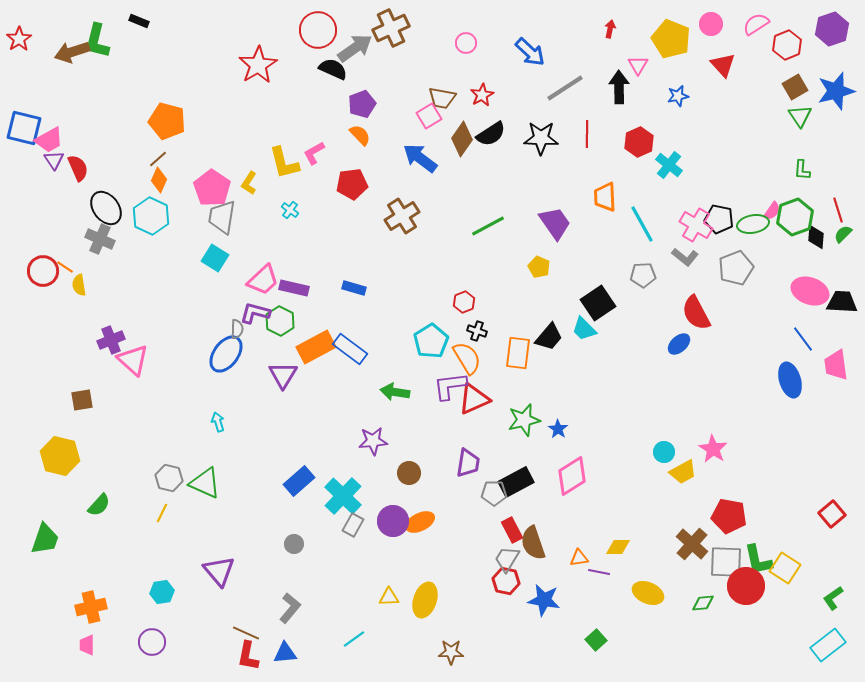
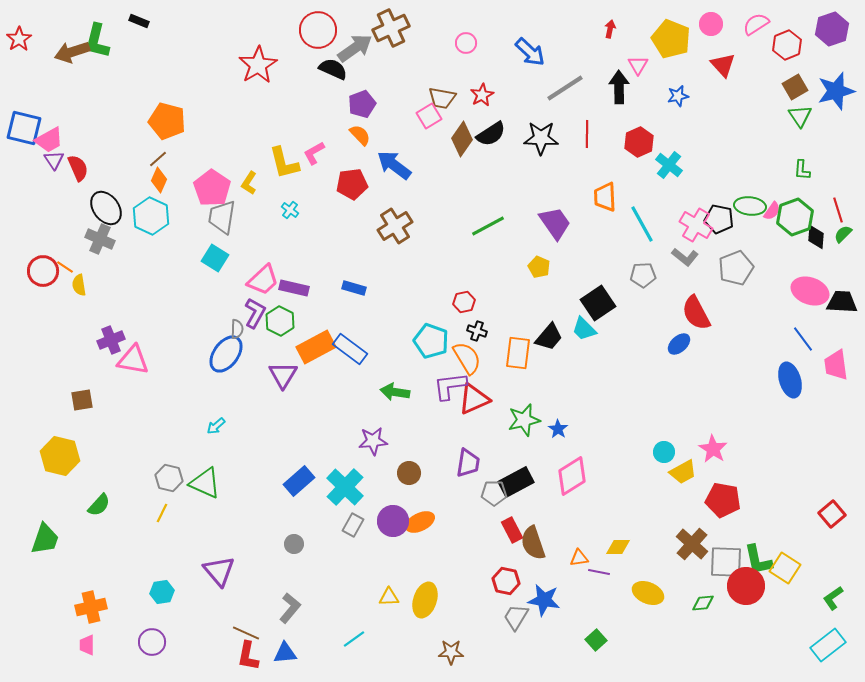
blue arrow at (420, 158): moved 26 px left, 7 px down
brown cross at (402, 216): moved 7 px left, 10 px down
green ellipse at (753, 224): moved 3 px left, 18 px up; rotated 16 degrees clockwise
red hexagon at (464, 302): rotated 10 degrees clockwise
purple L-shape at (255, 313): rotated 104 degrees clockwise
cyan pentagon at (431, 341): rotated 20 degrees counterclockwise
pink triangle at (133, 360): rotated 32 degrees counterclockwise
cyan arrow at (218, 422): moved 2 px left, 4 px down; rotated 114 degrees counterclockwise
cyan cross at (343, 496): moved 2 px right, 9 px up
red pentagon at (729, 516): moved 6 px left, 16 px up
gray trapezoid at (507, 559): moved 9 px right, 58 px down
